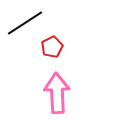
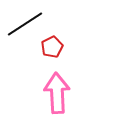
black line: moved 1 px down
